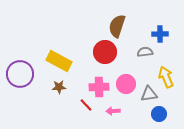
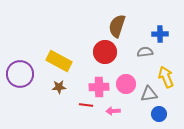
red line: rotated 40 degrees counterclockwise
